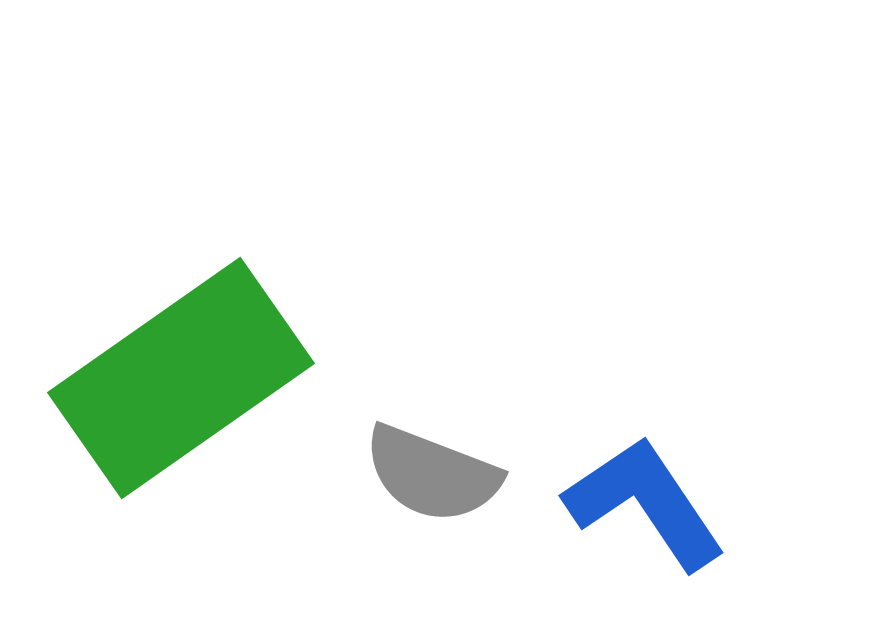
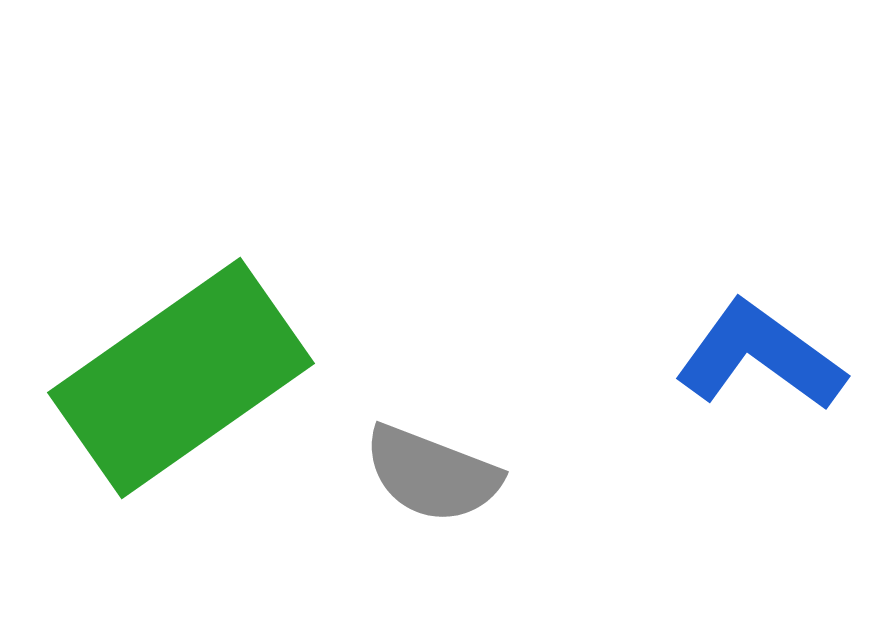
blue L-shape: moved 115 px right, 147 px up; rotated 20 degrees counterclockwise
